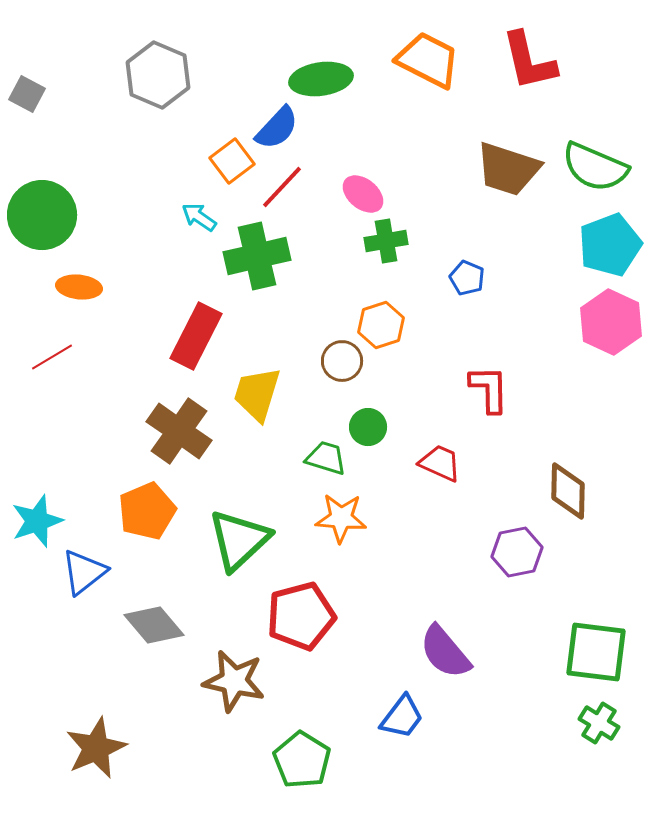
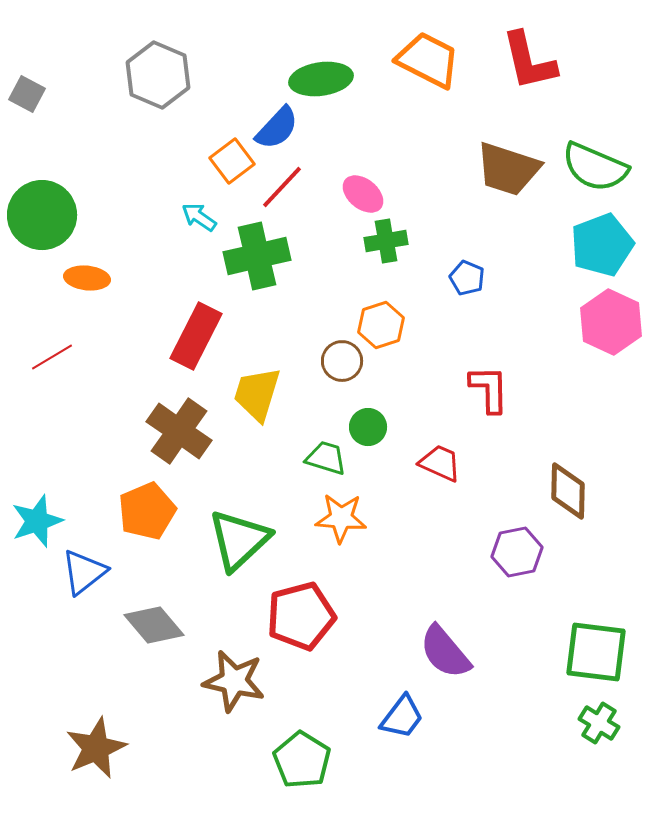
cyan pentagon at (610, 245): moved 8 px left
orange ellipse at (79, 287): moved 8 px right, 9 px up
